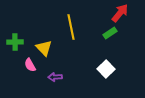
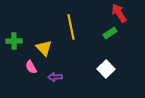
red arrow: moved 1 px left; rotated 72 degrees counterclockwise
green cross: moved 1 px left, 1 px up
pink semicircle: moved 1 px right, 2 px down
